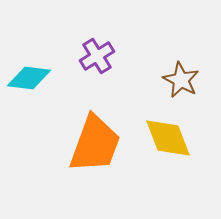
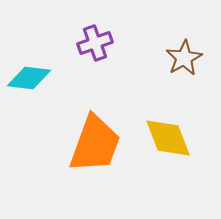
purple cross: moved 2 px left, 13 px up; rotated 12 degrees clockwise
brown star: moved 3 px right, 22 px up; rotated 15 degrees clockwise
